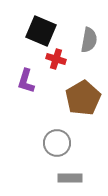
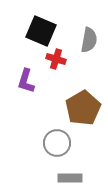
brown pentagon: moved 10 px down
